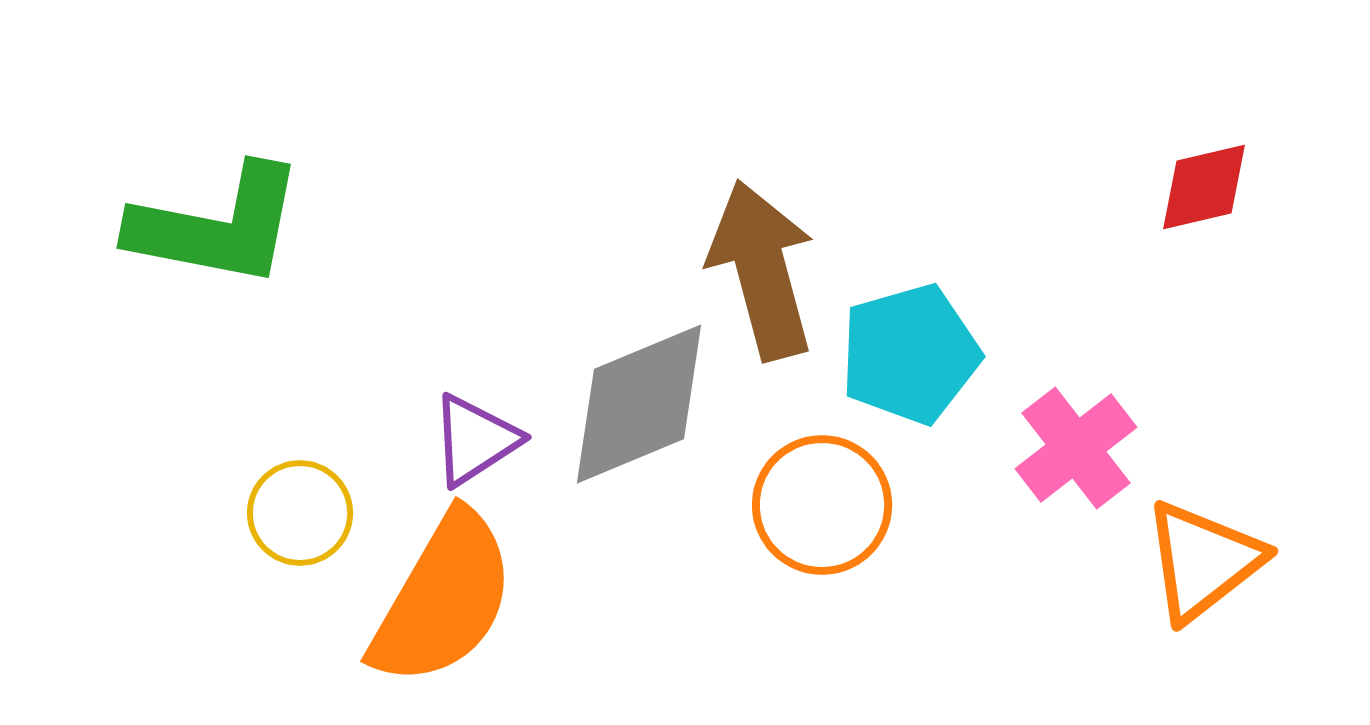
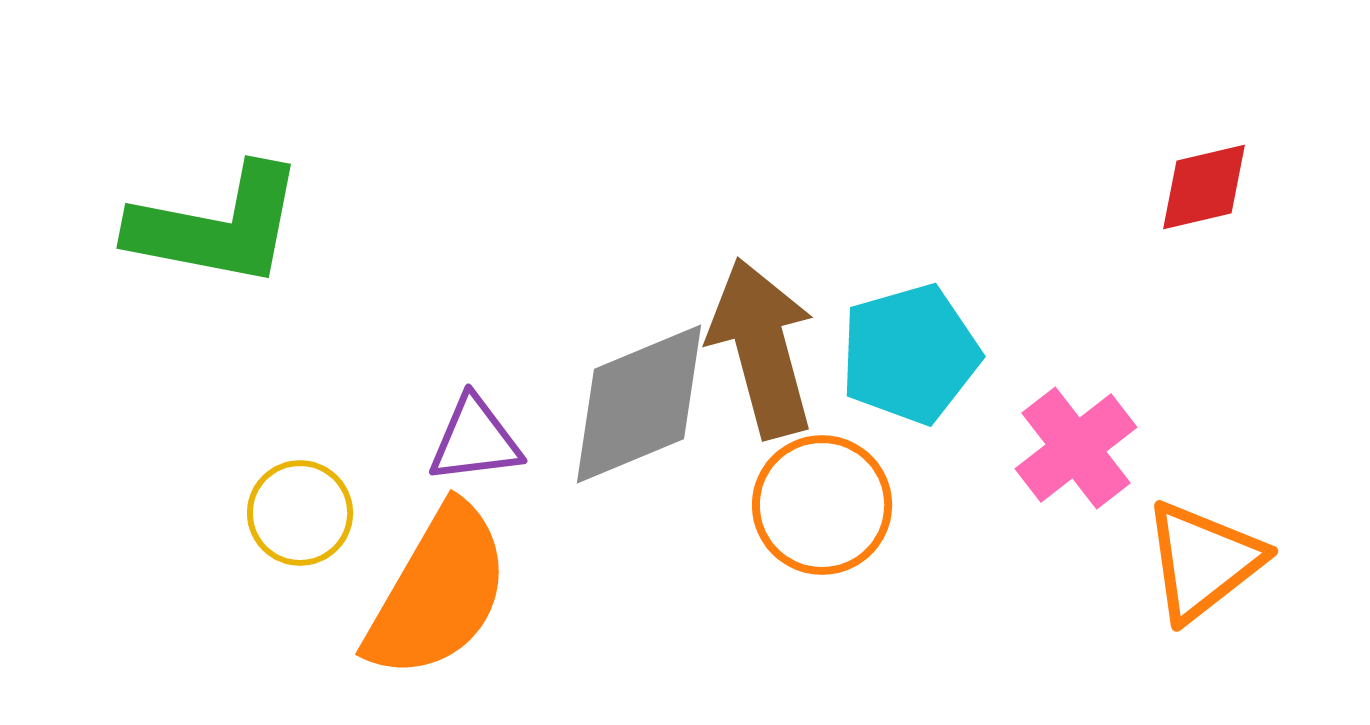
brown arrow: moved 78 px down
purple triangle: rotated 26 degrees clockwise
orange semicircle: moved 5 px left, 7 px up
